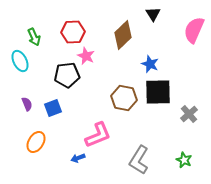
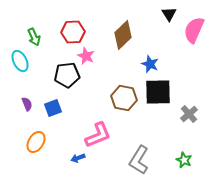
black triangle: moved 16 px right
